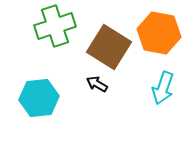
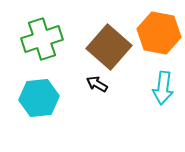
green cross: moved 13 px left, 13 px down
brown square: rotated 9 degrees clockwise
cyan arrow: rotated 12 degrees counterclockwise
